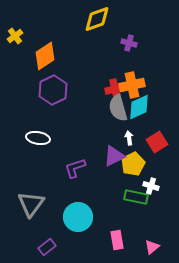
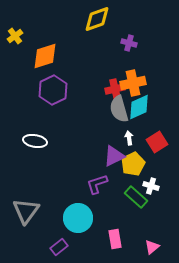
orange diamond: rotated 16 degrees clockwise
orange cross: moved 1 px right, 2 px up
gray semicircle: moved 1 px right, 1 px down
white ellipse: moved 3 px left, 3 px down
purple L-shape: moved 22 px right, 16 px down
green rectangle: rotated 30 degrees clockwise
gray triangle: moved 5 px left, 7 px down
cyan circle: moved 1 px down
pink rectangle: moved 2 px left, 1 px up
purple rectangle: moved 12 px right
